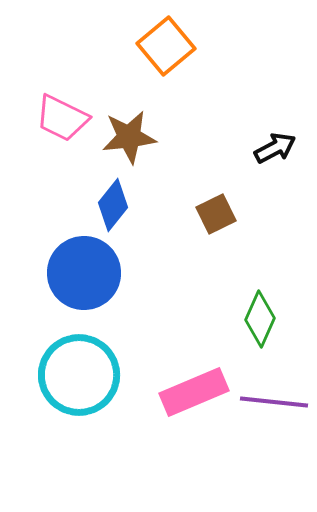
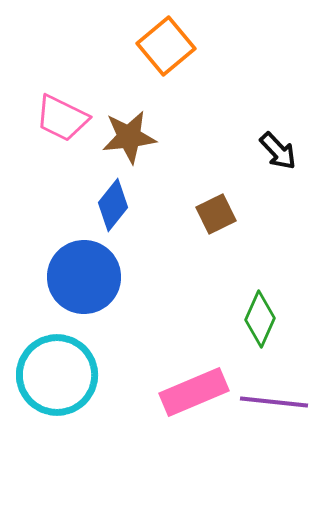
black arrow: moved 3 px right, 3 px down; rotated 75 degrees clockwise
blue circle: moved 4 px down
cyan circle: moved 22 px left
